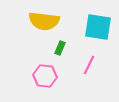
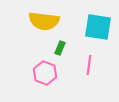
pink line: rotated 18 degrees counterclockwise
pink hexagon: moved 3 px up; rotated 15 degrees clockwise
